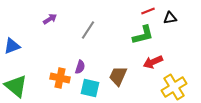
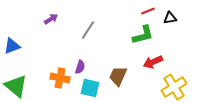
purple arrow: moved 1 px right
